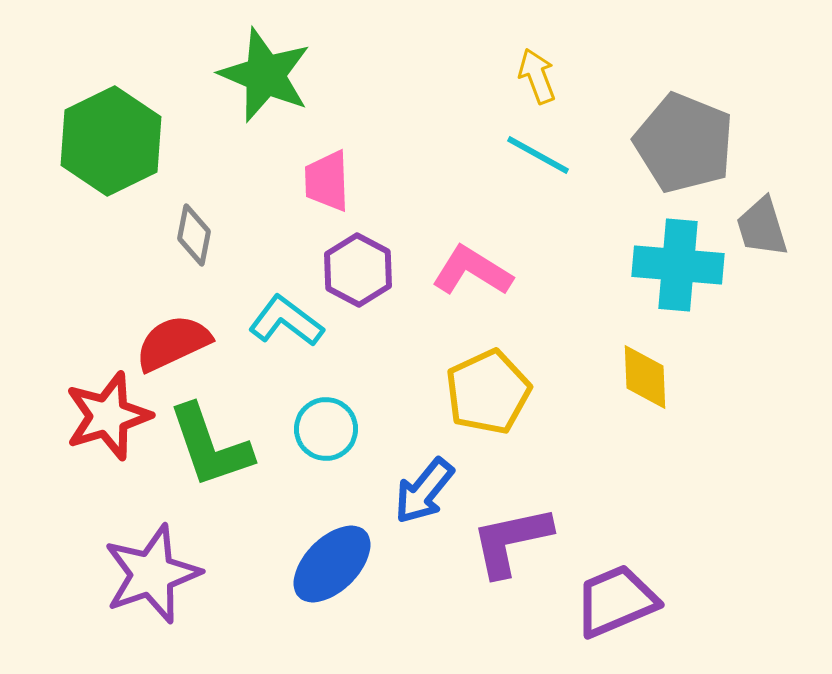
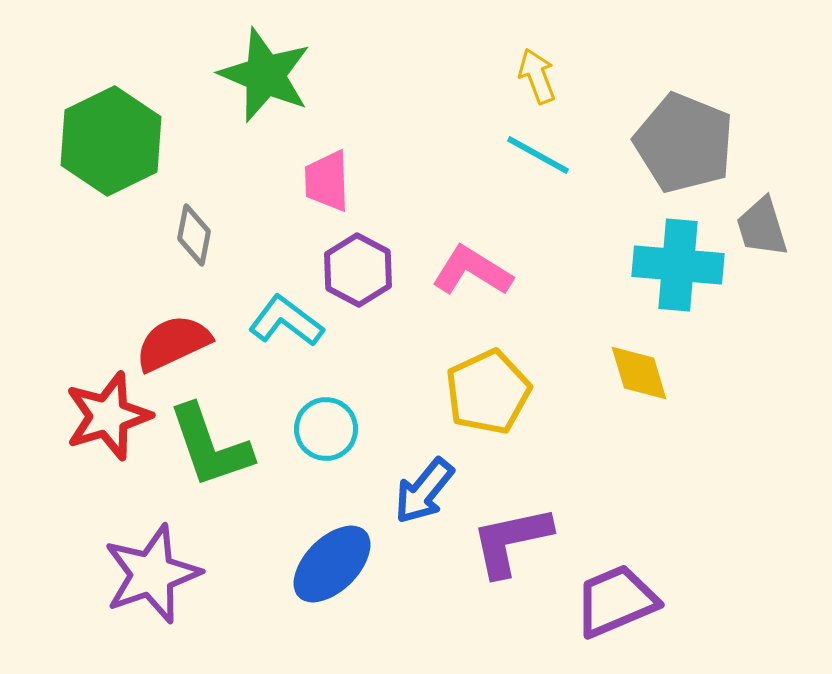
yellow diamond: moved 6 px left, 4 px up; rotated 14 degrees counterclockwise
